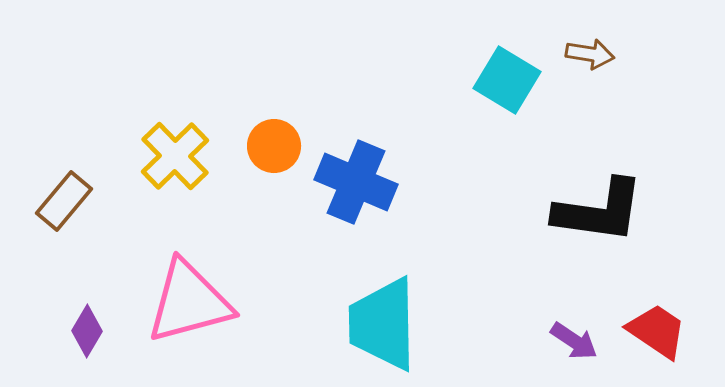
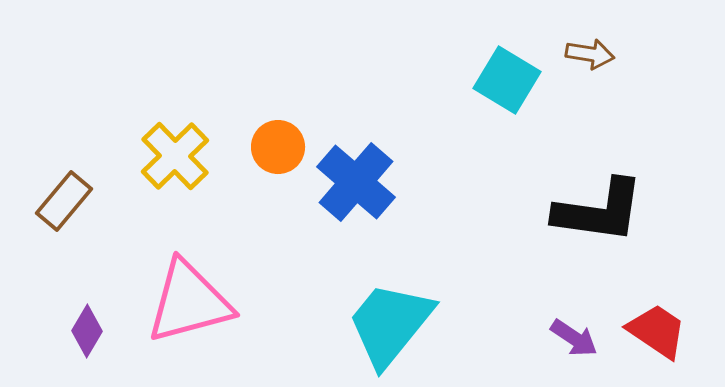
orange circle: moved 4 px right, 1 px down
blue cross: rotated 18 degrees clockwise
cyan trapezoid: moved 7 px right; rotated 40 degrees clockwise
purple arrow: moved 3 px up
